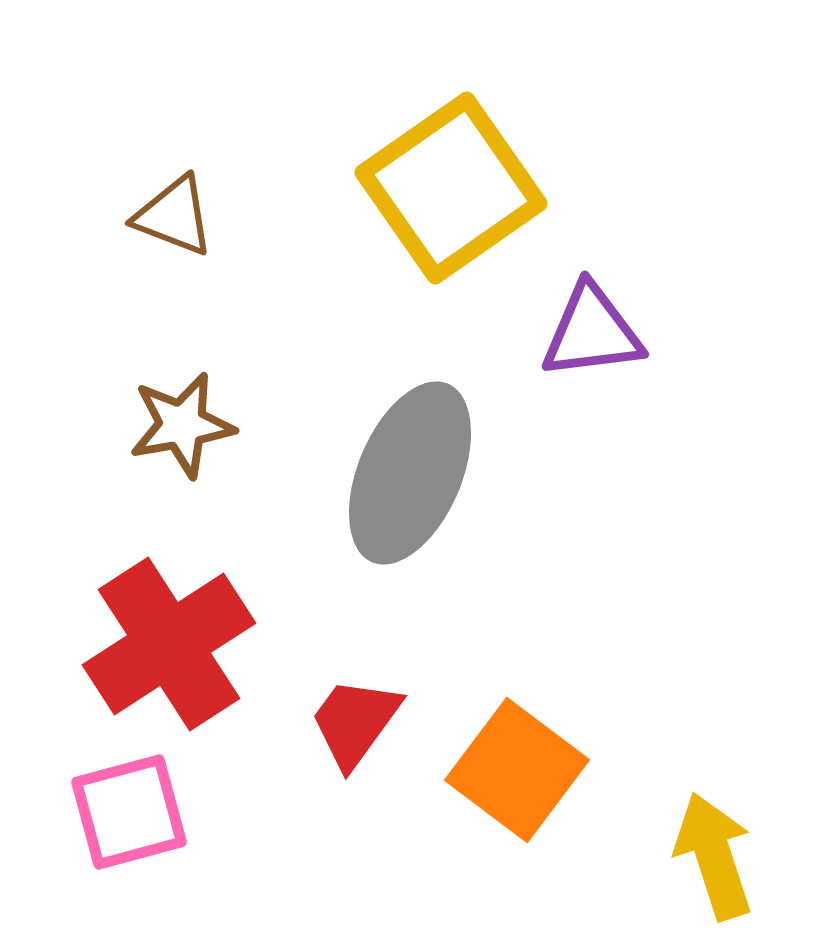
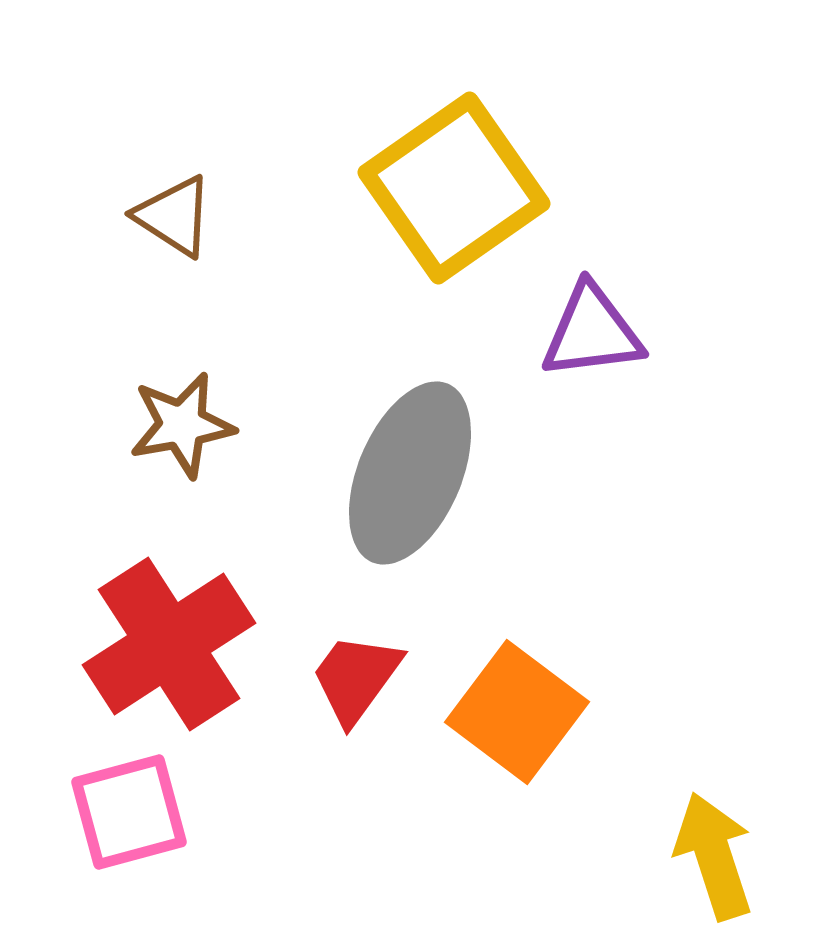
yellow square: moved 3 px right
brown triangle: rotated 12 degrees clockwise
red trapezoid: moved 1 px right, 44 px up
orange square: moved 58 px up
